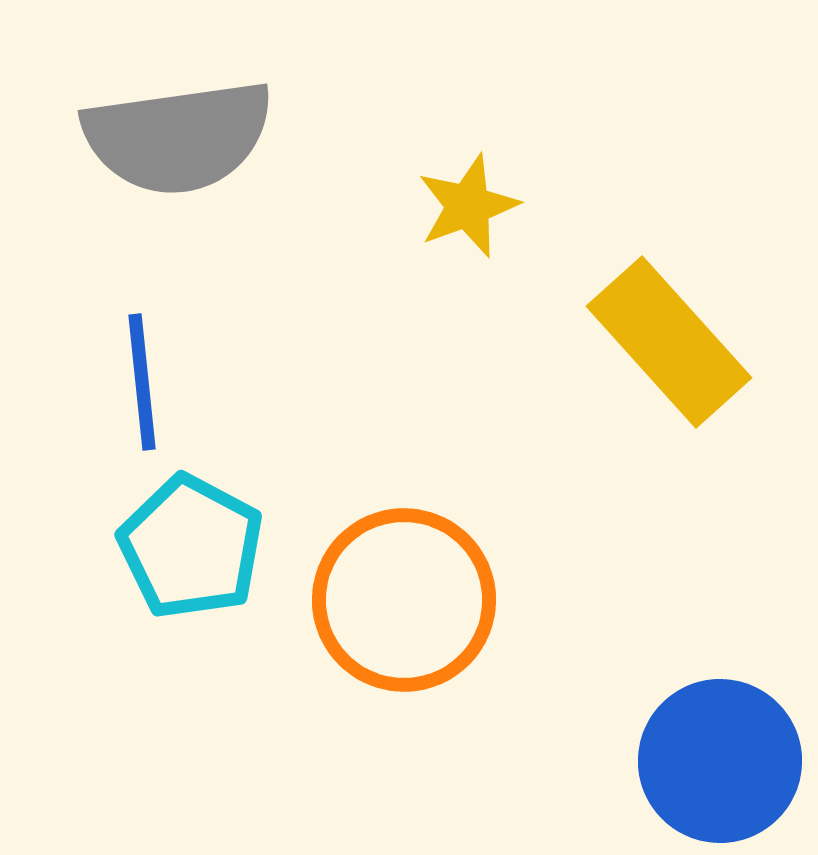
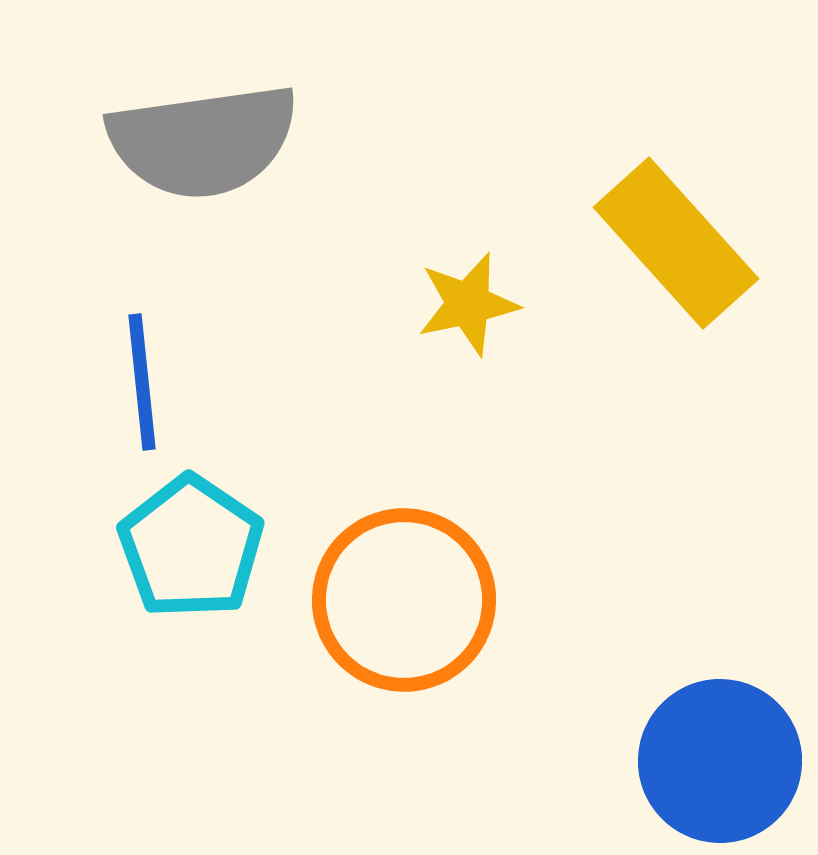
gray semicircle: moved 25 px right, 4 px down
yellow star: moved 98 px down; rotated 8 degrees clockwise
yellow rectangle: moved 7 px right, 99 px up
cyan pentagon: rotated 6 degrees clockwise
